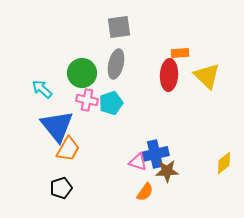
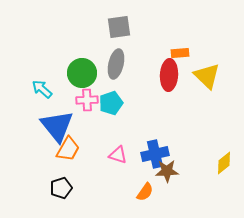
pink cross: rotated 15 degrees counterclockwise
pink triangle: moved 20 px left, 7 px up
